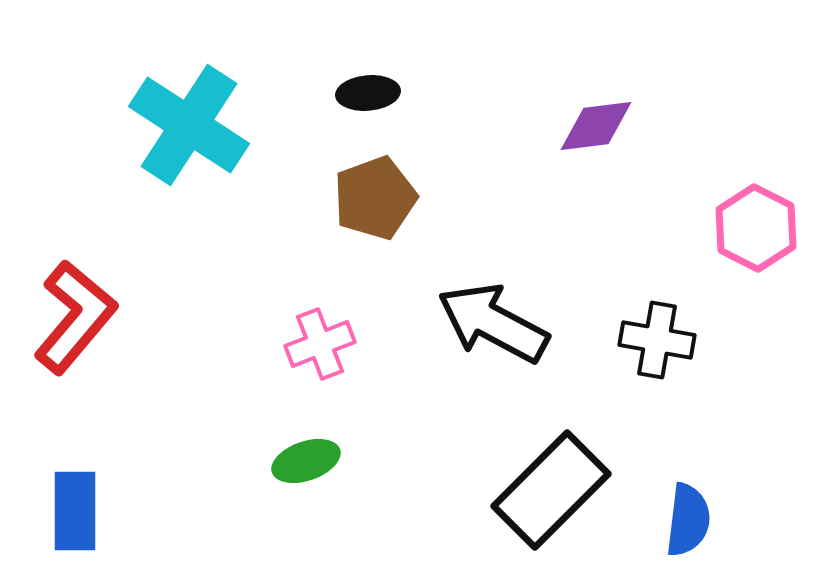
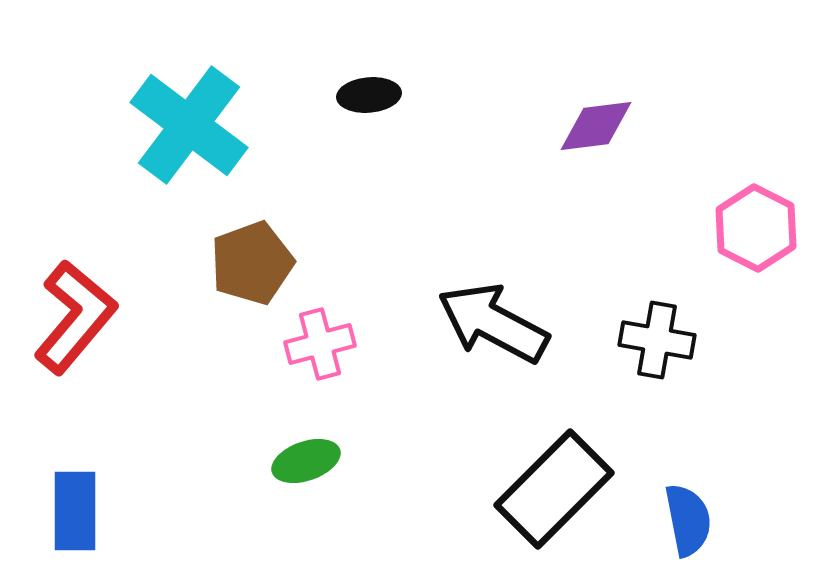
black ellipse: moved 1 px right, 2 px down
cyan cross: rotated 4 degrees clockwise
brown pentagon: moved 123 px left, 65 px down
pink cross: rotated 6 degrees clockwise
black rectangle: moved 3 px right, 1 px up
blue semicircle: rotated 18 degrees counterclockwise
